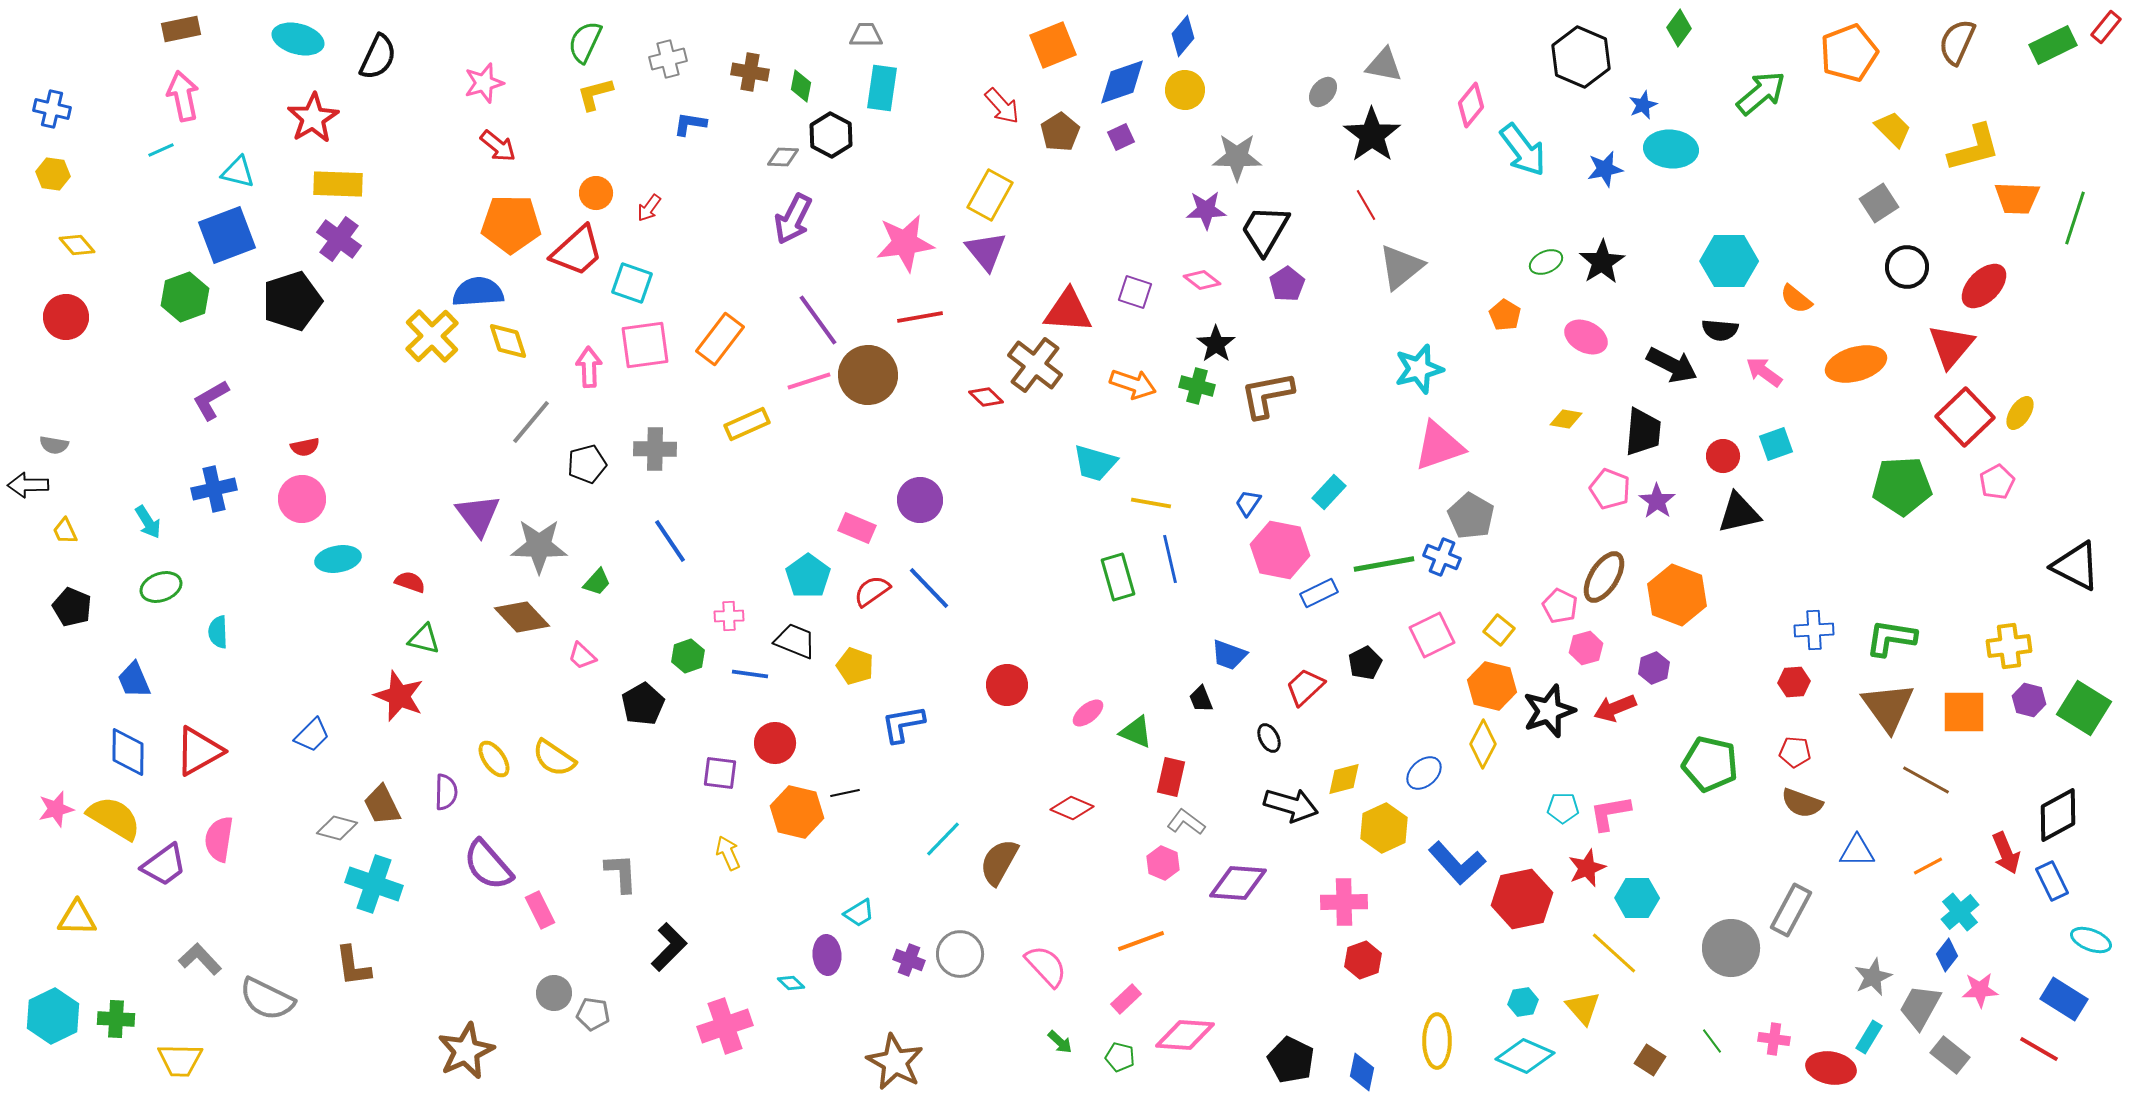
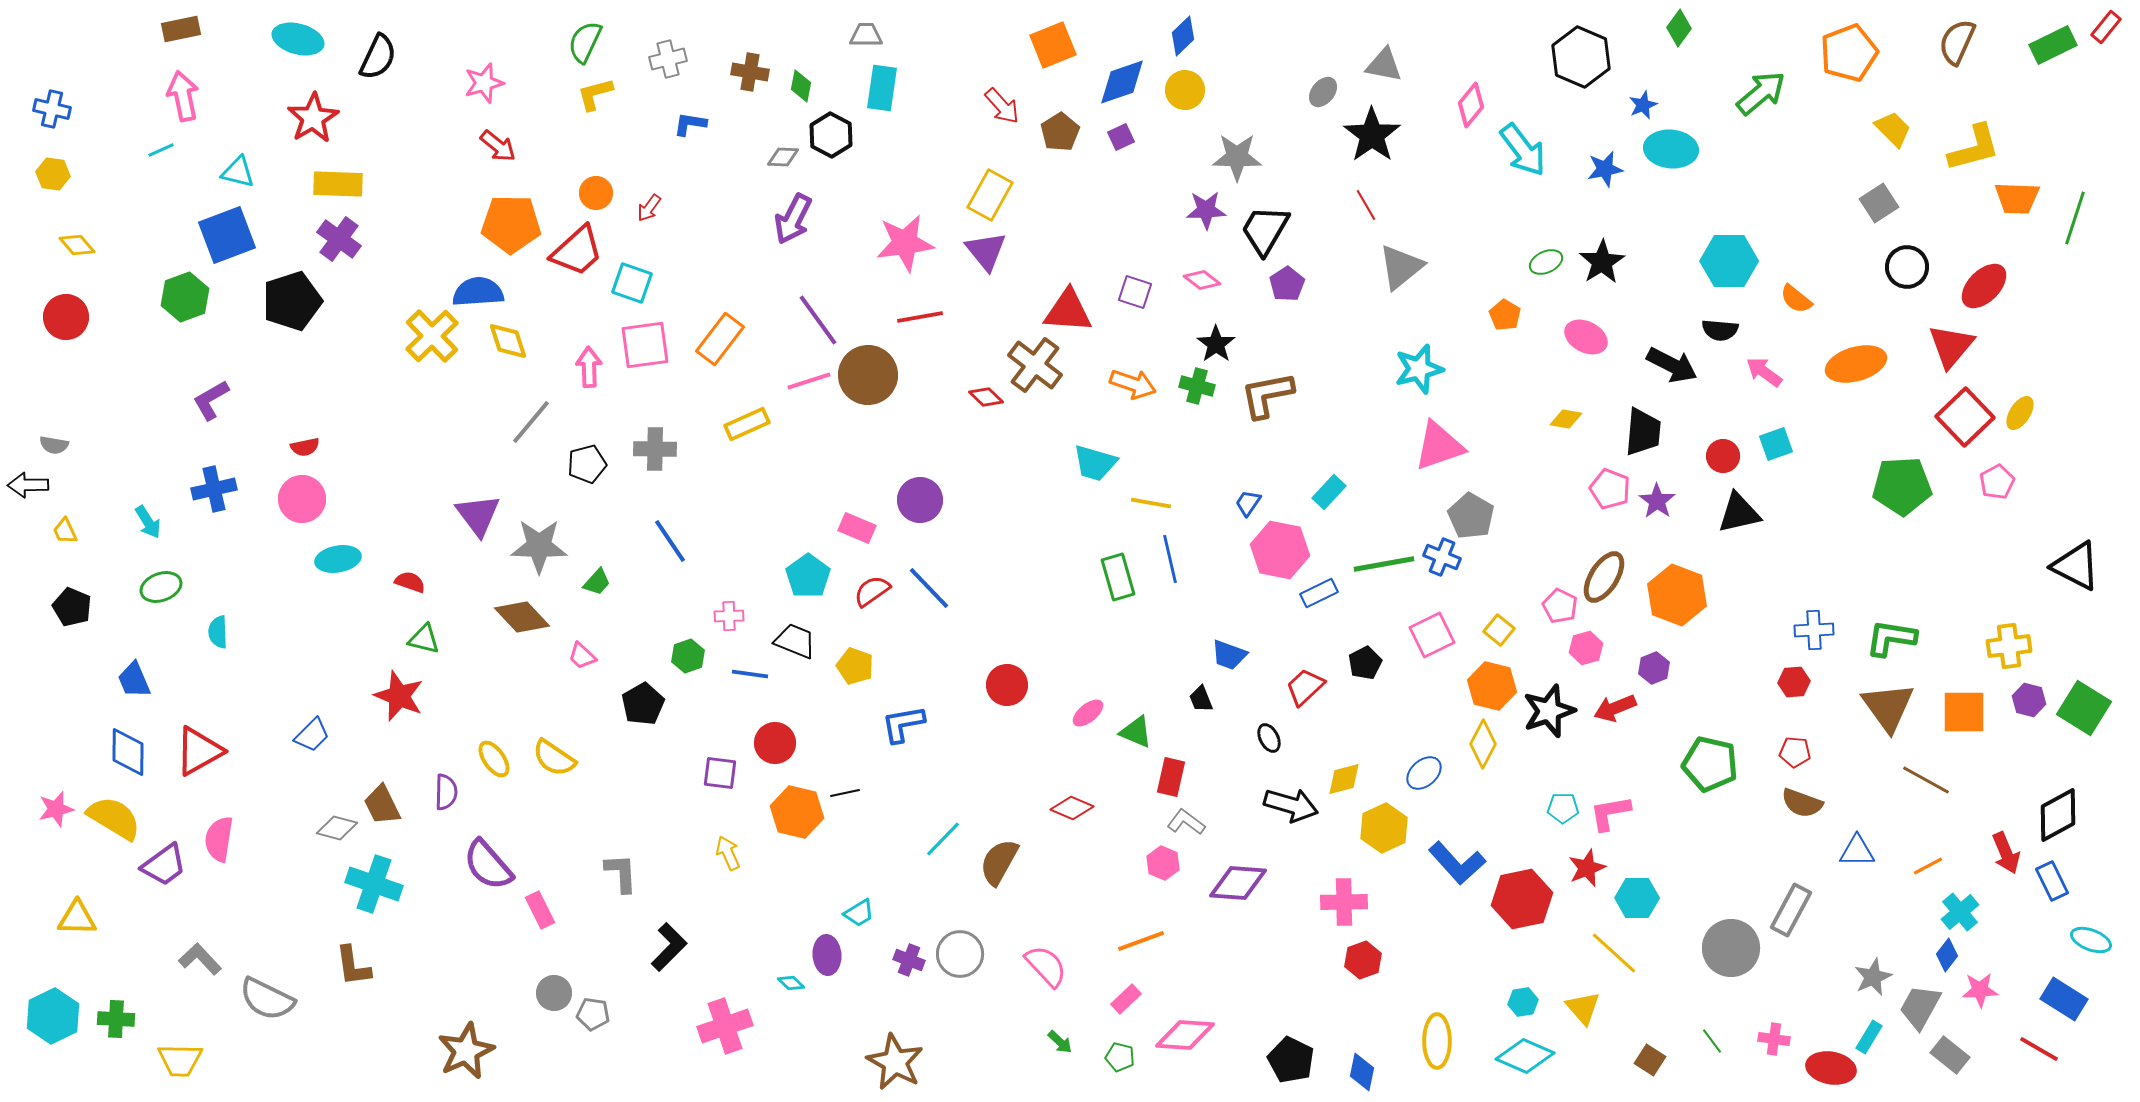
blue diamond at (1183, 36): rotated 6 degrees clockwise
